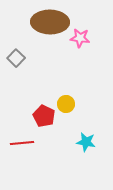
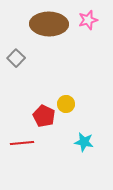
brown ellipse: moved 1 px left, 2 px down
pink star: moved 8 px right, 18 px up; rotated 24 degrees counterclockwise
cyan star: moved 2 px left
